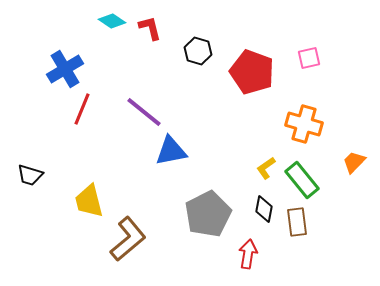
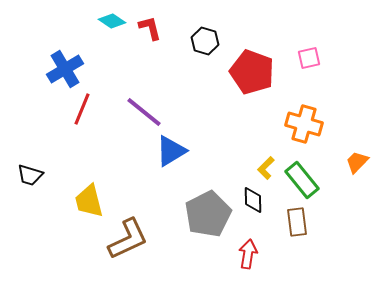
black hexagon: moved 7 px right, 10 px up
blue triangle: rotated 20 degrees counterclockwise
orange trapezoid: moved 3 px right
yellow L-shape: rotated 10 degrees counterclockwise
black diamond: moved 11 px left, 9 px up; rotated 12 degrees counterclockwise
brown L-shape: rotated 15 degrees clockwise
